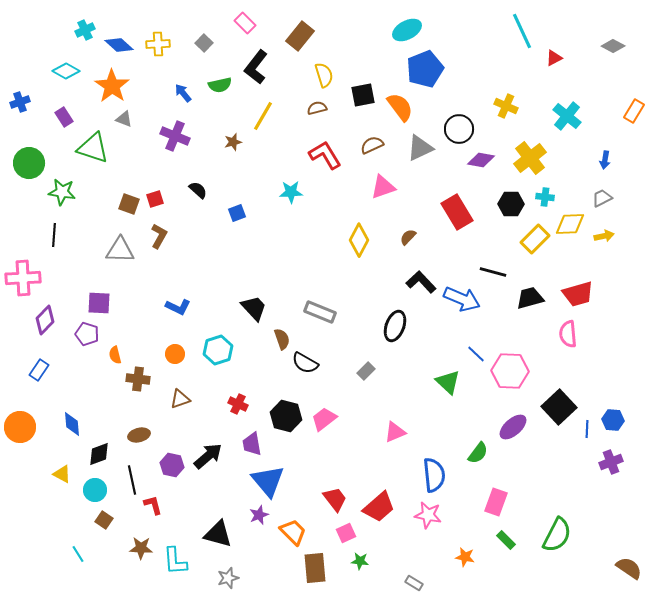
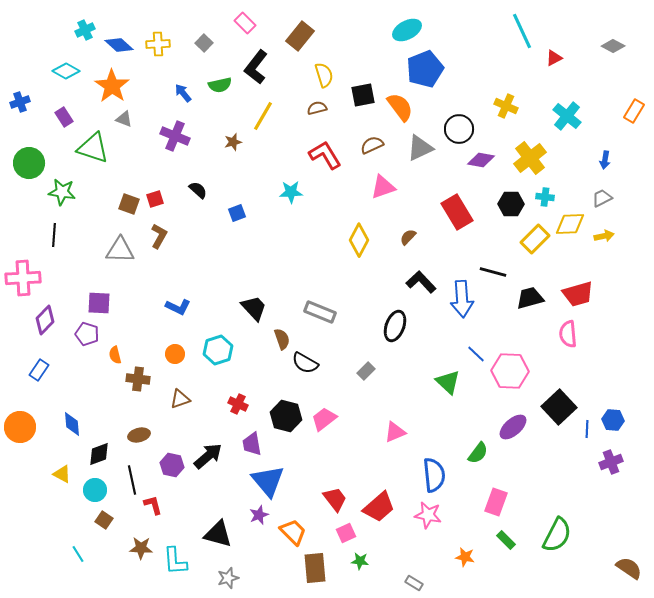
blue arrow at (462, 299): rotated 63 degrees clockwise
